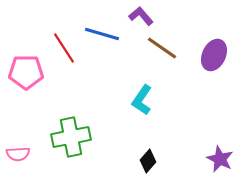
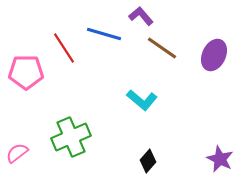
blue line: moved 2 px right
cyan L-shape: rotated 84 degrees counterclockwise
green cross: rotated 12 degrees counterclockwise
pink semicircle: moved 1 px left, 1 px up; rotated 145 degrees clockwise
